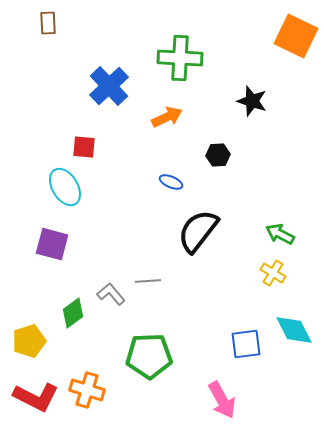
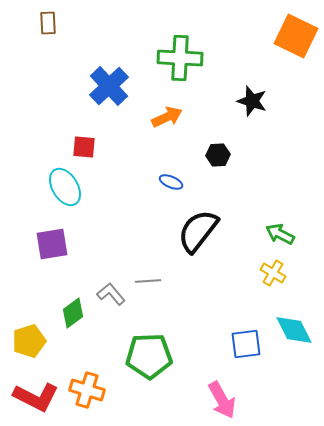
purple square: rotated 24 degrees counterclockwise
